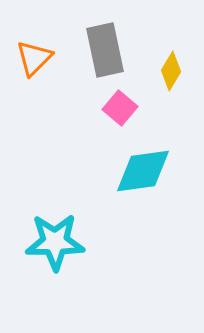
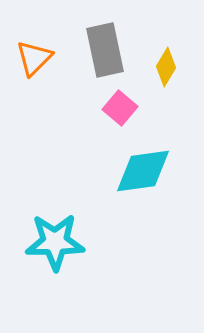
yellow diamond: moved 5 px left, 4 px up
